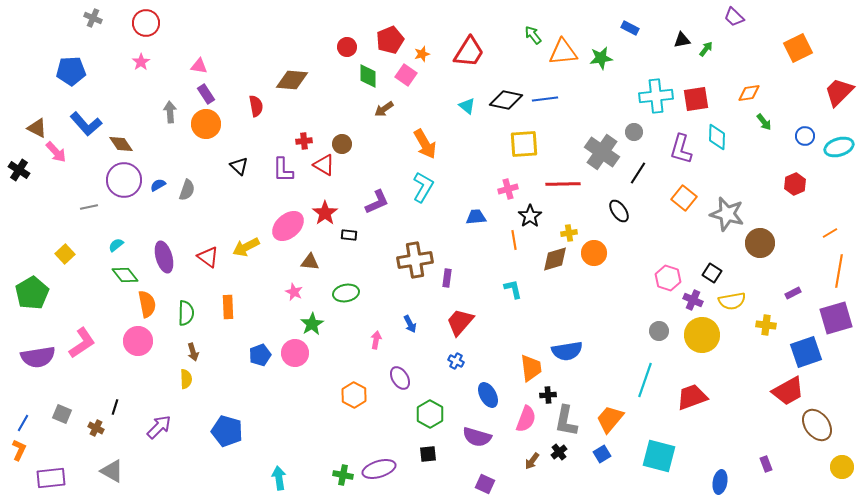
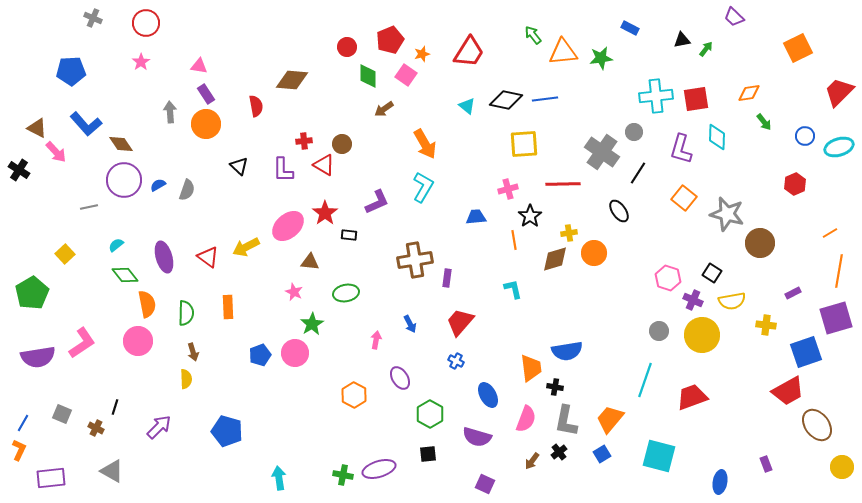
black cross at (548, 395): moved 7 px right, 8 px up; rotated 14 degrees clockwise
